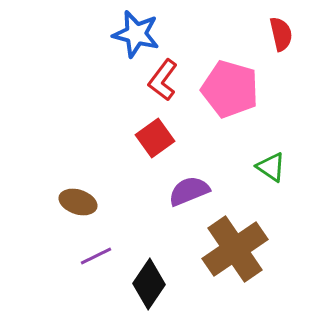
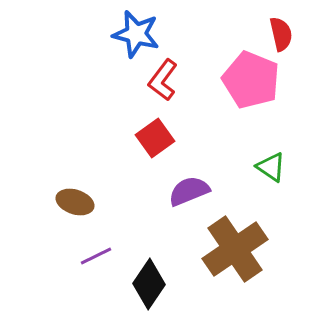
pink pentagon: moved 21 px right, 9 px up; rotated 6 degrees clockwise
brown ellipse: moved 3 px left
